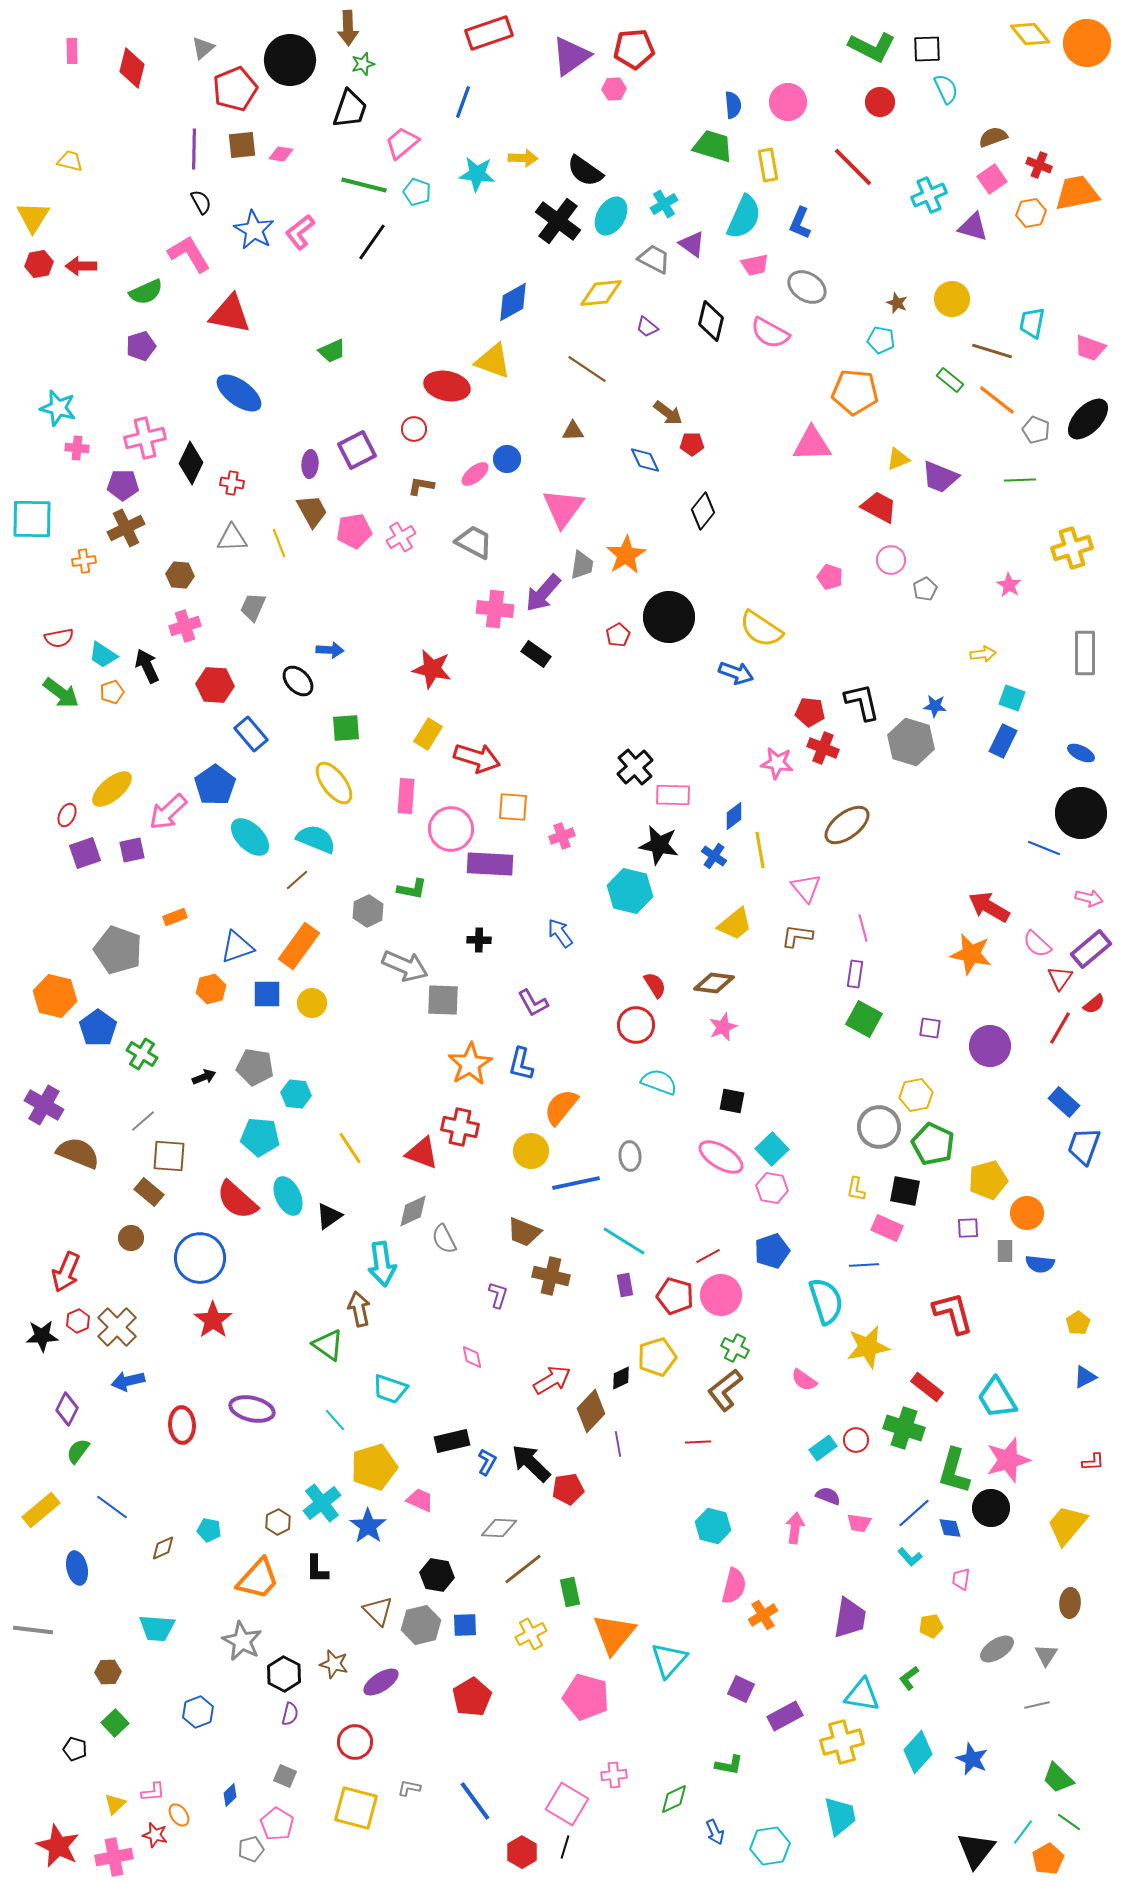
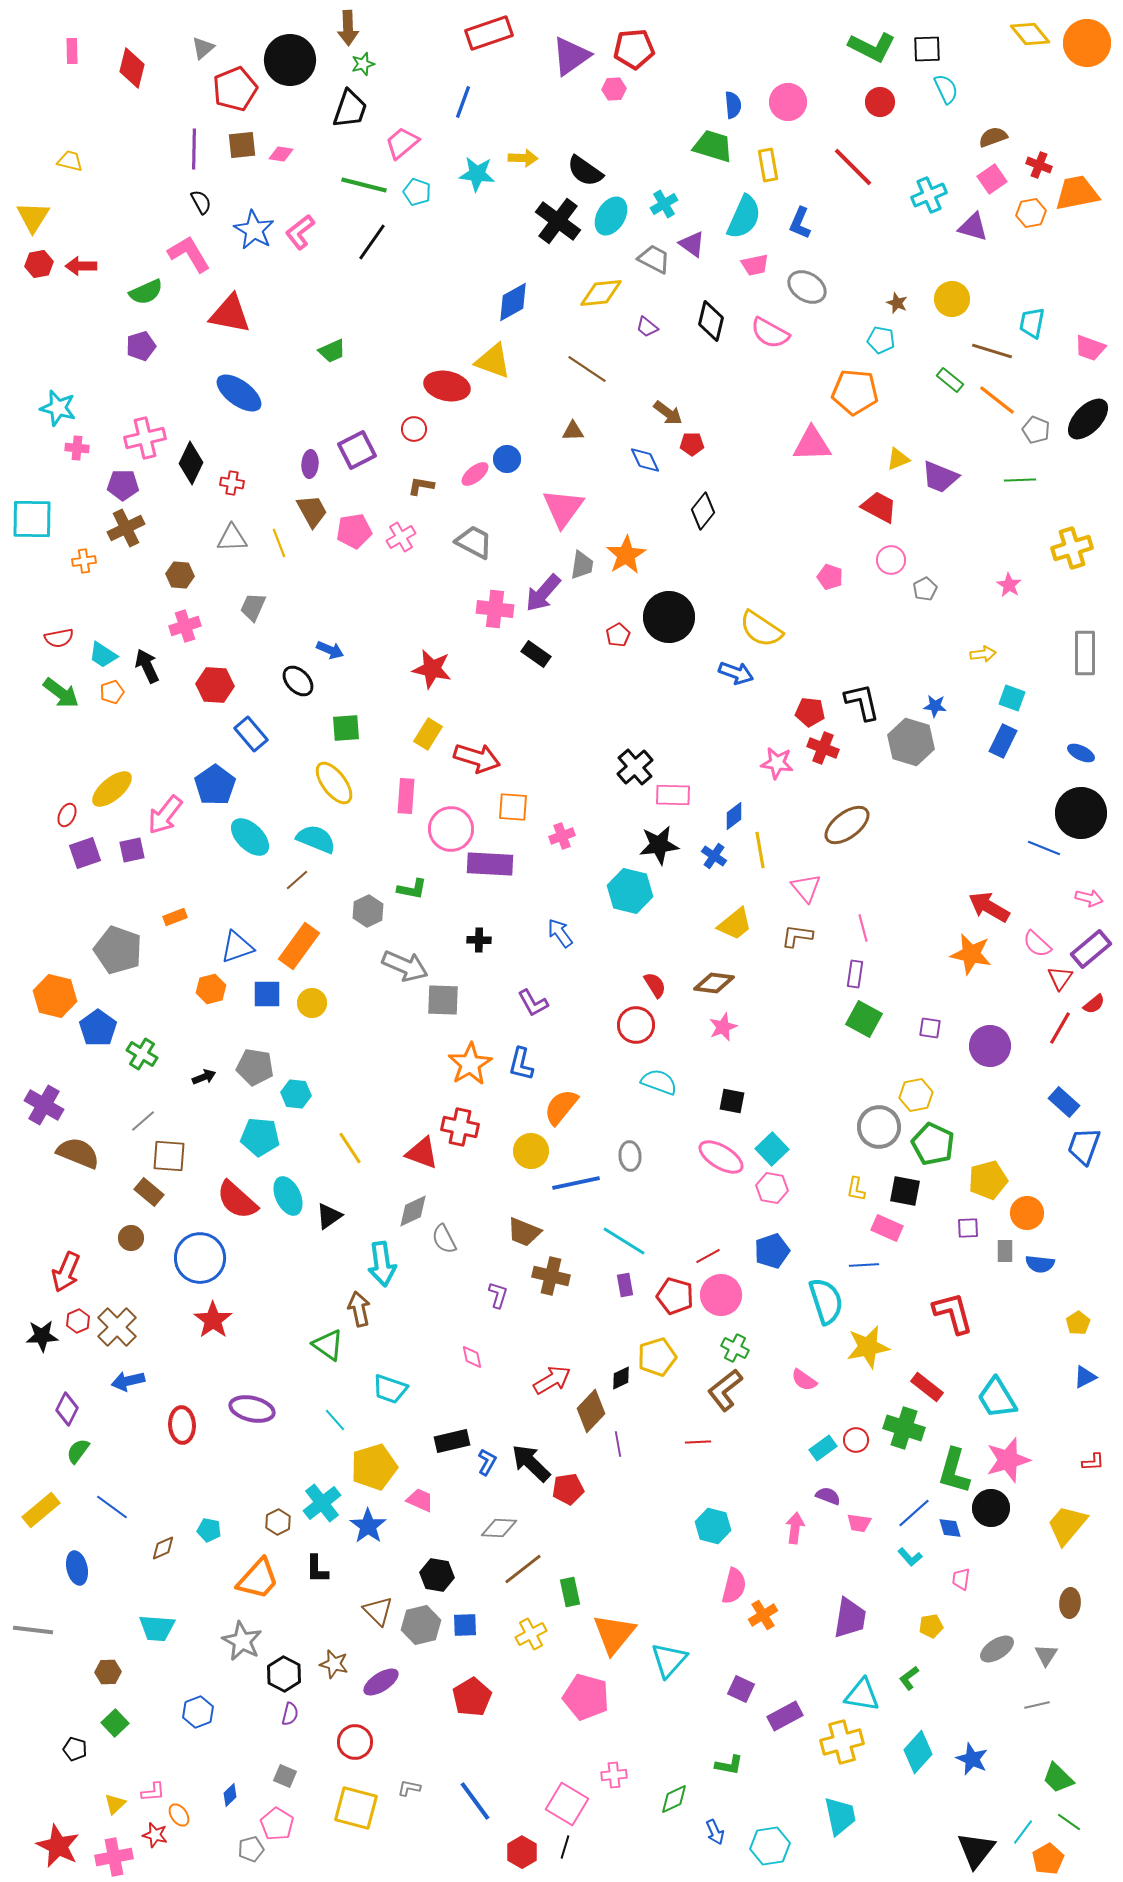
blue arrow at (330, 650): rotated 20 degrees clockwise
pink arrow at (168, 812): moved 3 px left, 3 px down; rotated 9 degrees counterclockwise
black star at (659, 845): rotated 18 degrees counterclockwise
